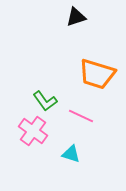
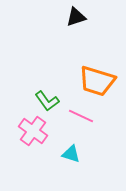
orange trapezoid: moved 7 px down
green L-shape: moved 2 px right
